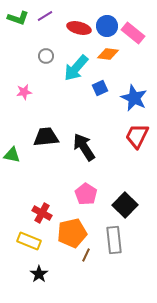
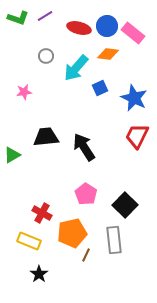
green triangle: rotated 42 degrees counterclockwise
